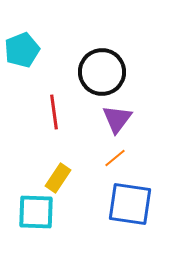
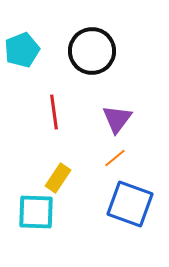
black circle: moved 10 px left, 21 px up
blue square: rotated 12 degrees clockwise
